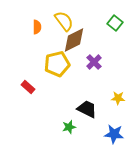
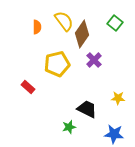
brown diamond: moved 8 px right, 6 px up; rotated 28 degrees counterclockwise
purple cross: moved 2 px up
